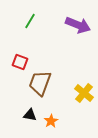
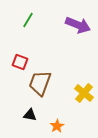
green line: moved 2 px left, 1 px up
orange star: moved 6 px right, 5 px down
